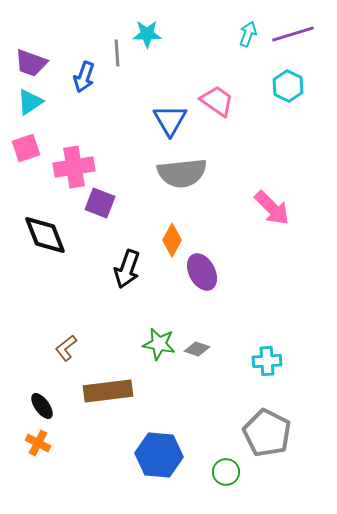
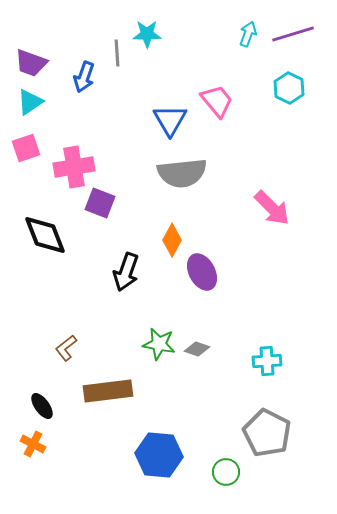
cyan hexagon: moved 1 px right, 2 px down
pink trapezoid: rotated 15 degrees clockwise
black arrow: moved 1 px left, 3 px down
orange cross: moved 5 px left, 1 px down
